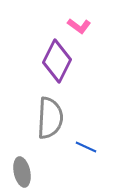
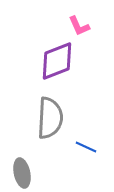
pink L-shape: rotated 30 degrees clockwise
purple diamond: rotated 42 degrees clockwise
gray ellipse: moved 1 px down
